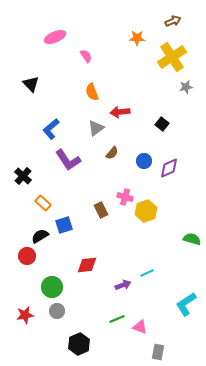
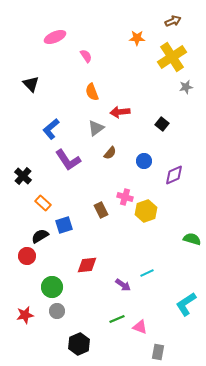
brown semicircle: moved 2 px left
purple diamond: moved 5 px right, 7 px down
purple arrow: rotated 56 degrees clockwise
